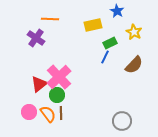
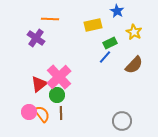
blue line: rotated 16 degrees clockwise
orange semicircle: moved 6 px left
